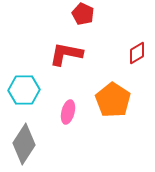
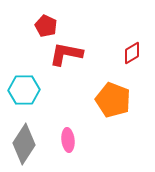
red pentagon: moved 37 px left, 12 px down
red diamond: moved 5 px left
orange pentagon: rotated 12 degrees counterclockwise
pink ellipse: moved 28 px down; rotated 20 degrees counterclockwise
